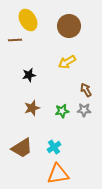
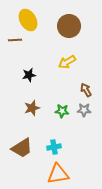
green star: rotated 16 degrees clockwise
cyan cross: rotated 24 degrees clockwise
